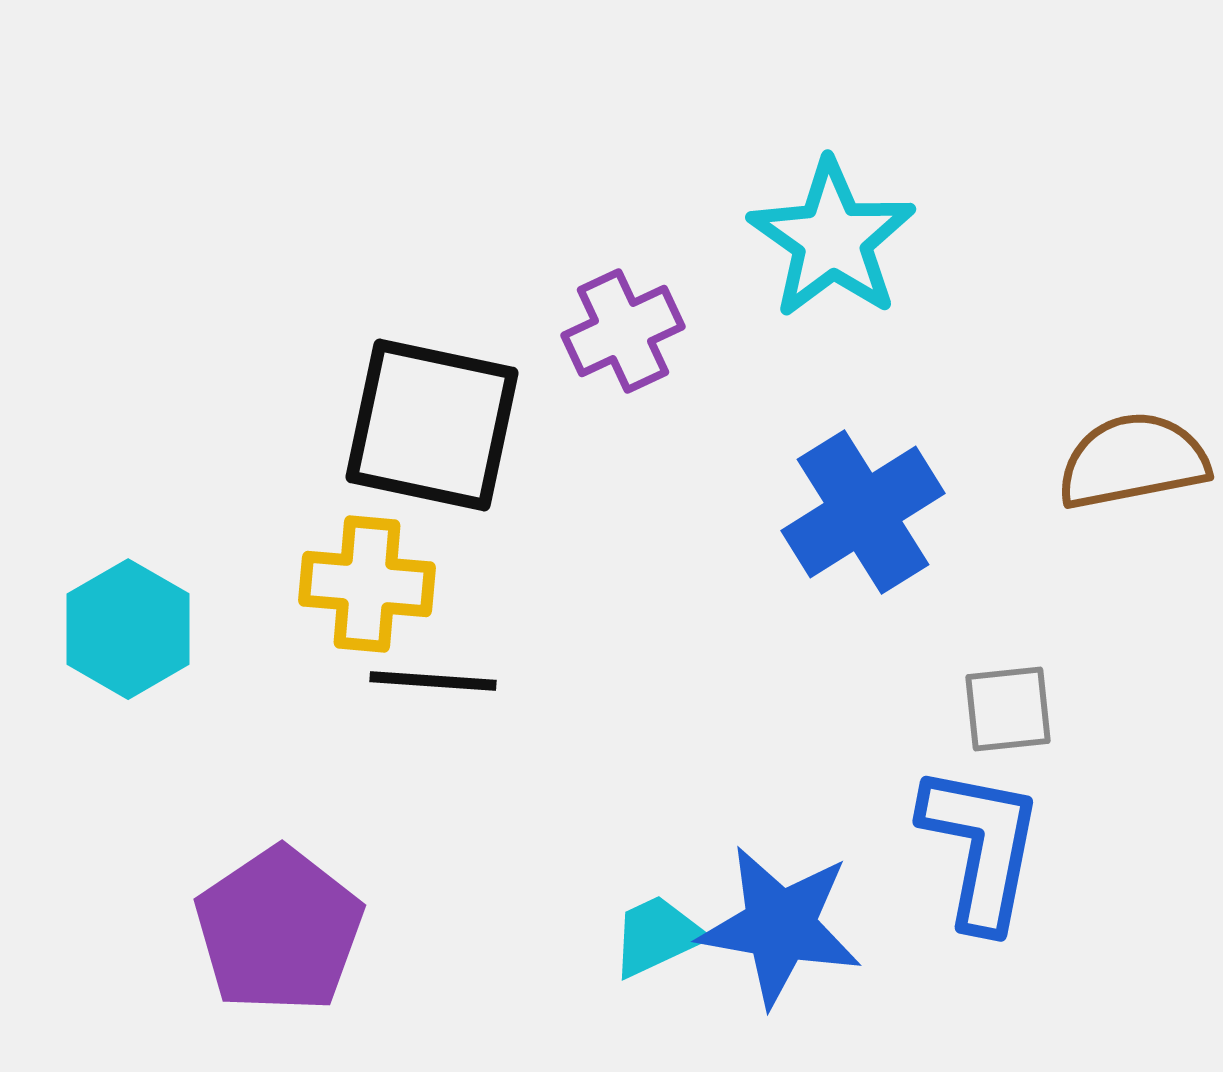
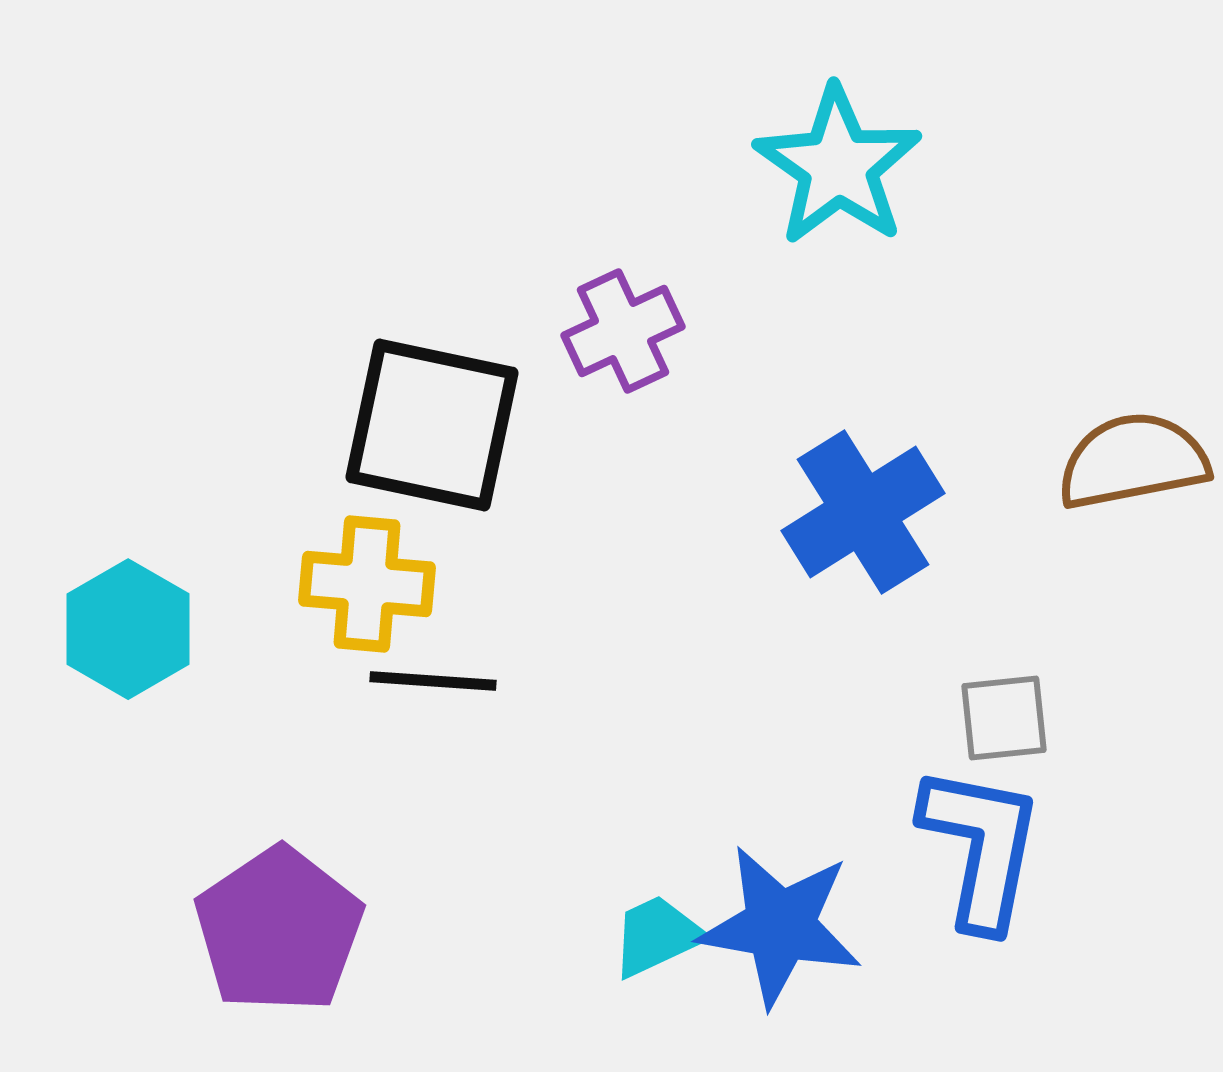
cyan star: moved 6 px right, 73 px up
gray square: moved 4 px left, 9 px down
